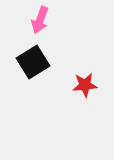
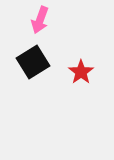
red star: moved 4 px left, 13 px up; rotated 30 degrees counterclockwise
